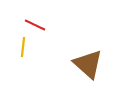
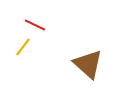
yellow line: rotated 30 degrees clockwise
